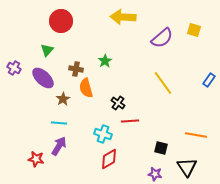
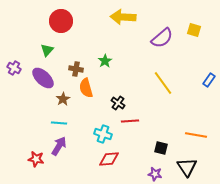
red diamond: rotated 25 degrees clockwise
